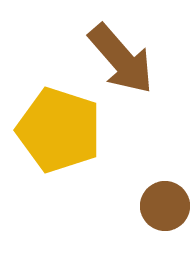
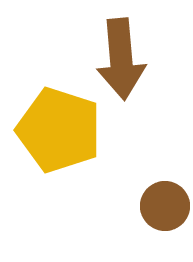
brown arrow: rotated 36 degrees clockwise
